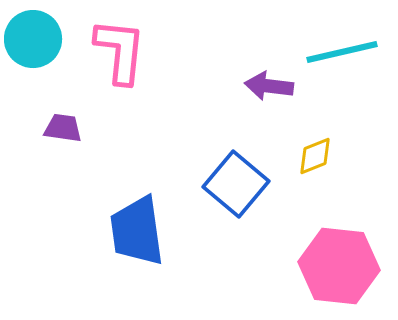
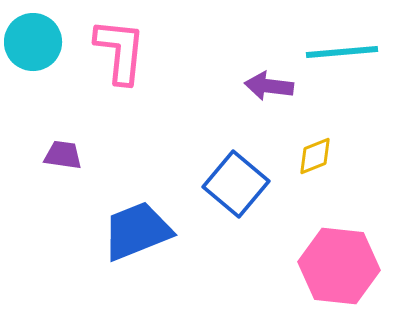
cyan circle: moved 3 px down
cyan line: rotated 8 degrees clockwise
purple trapezoid: moved 27 px down
blue trapezoid: rotated 76 degrees clockwise
